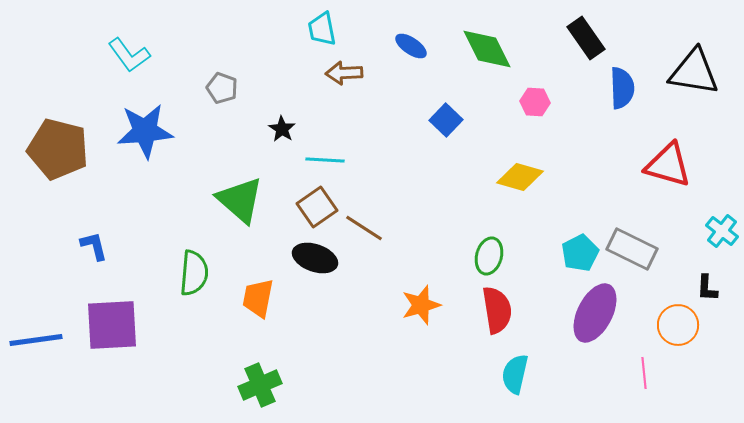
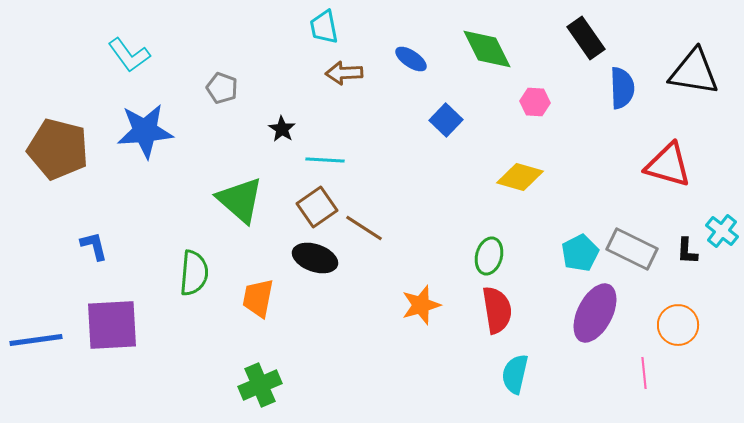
cyan trapezoid: moved 2 px right, 2 px up
blue ellipse: moved 13 px down
black L-shape: moved 20 px left, 37 px up
